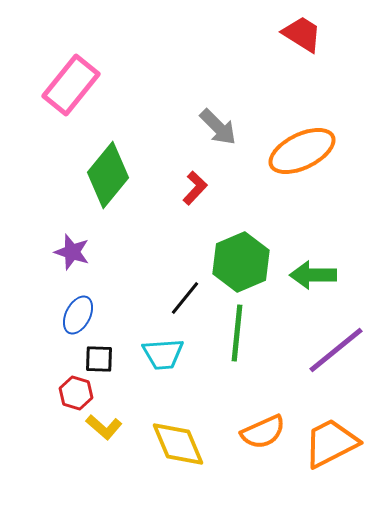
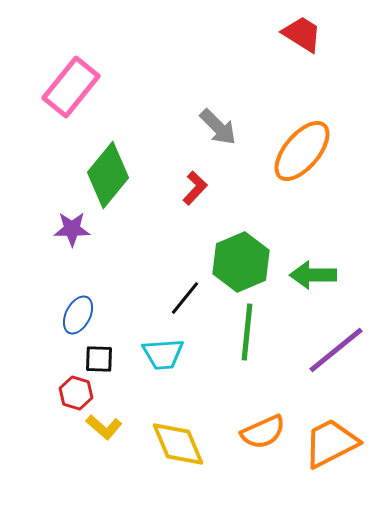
pink rectangle: moved 2 px down
orange ellipse: rotated 24 degrees counterclockwise
purple star: moved 23 px up; rotated 18 degrees counterclockwise
green line: moved 10 px right, 1 px up
